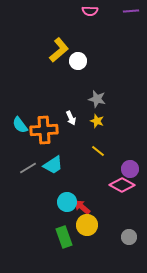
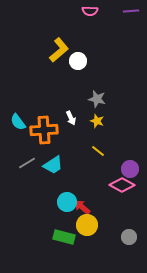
cyan semicircle: moved 2 px left, 3 px up
gray line: moved 1 px left, 5 px up
green rectangle: rotated 55 degrees counterclockwise
